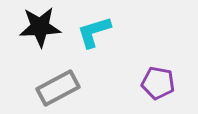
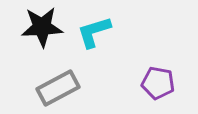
black star: moved 2 px right
